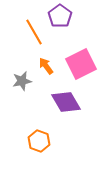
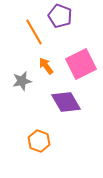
purple pentagon: rotated 15 degrees counterclockwise
